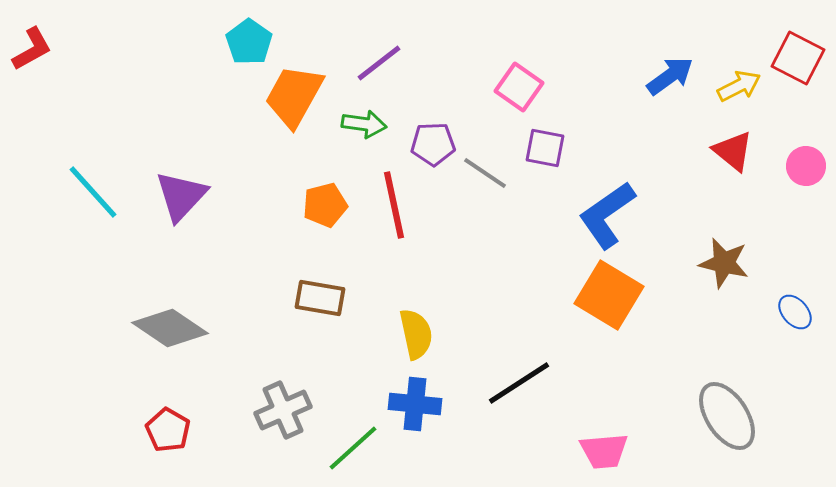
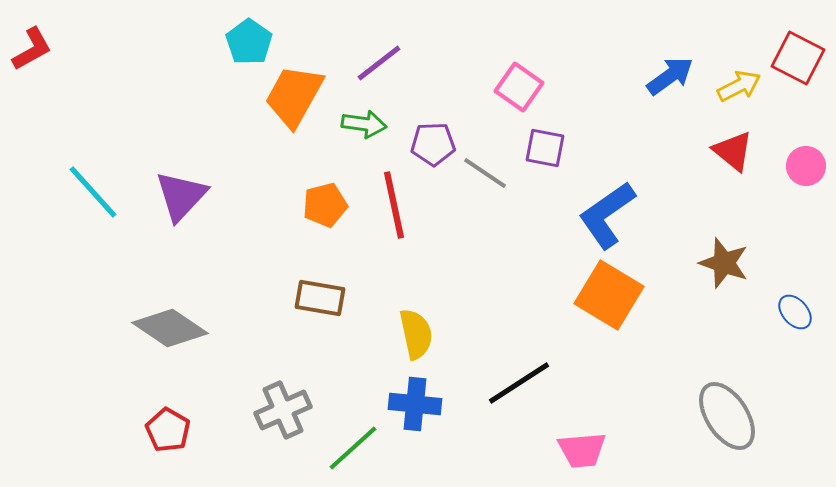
brown star: rotated 6 degrees clockwise
pink trapezoid: moved 22 px left, 1 px up
